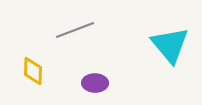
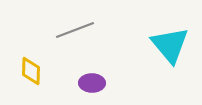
yellow diamond: moved 2 px left
purple ellipse: moved 3 px left
